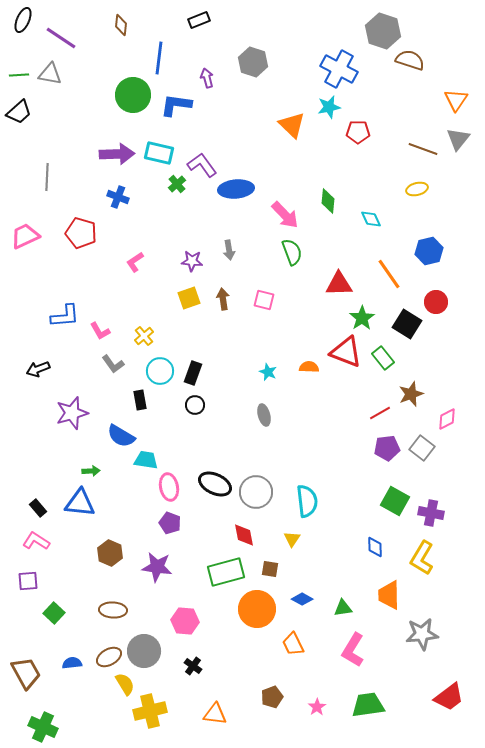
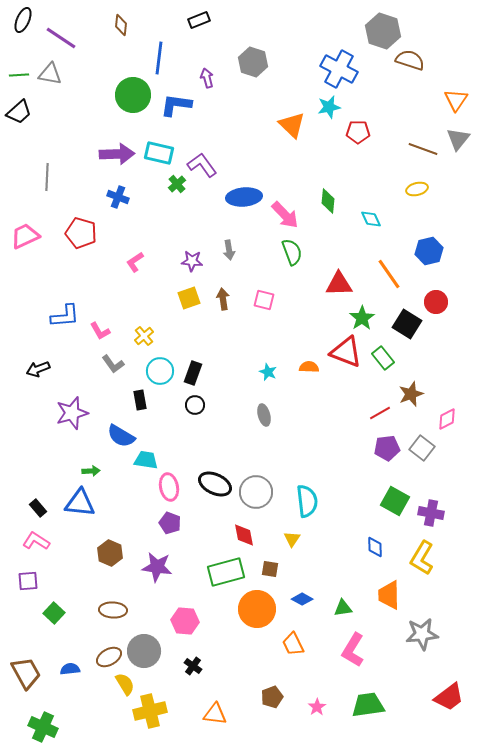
blue ellipse at (236, 189): moved 8 px right, 8 px down
blue semicircle at (72, 663): moved 2 px left, 6 px down
